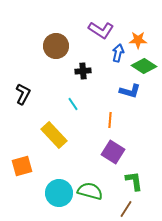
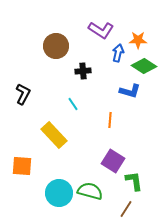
purple square: moved 9 px down
orange square: rotated 20 degrees clockwise
